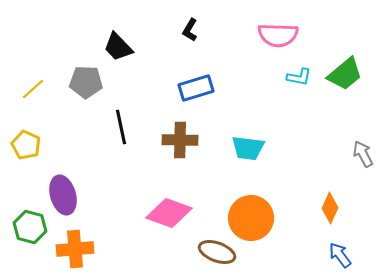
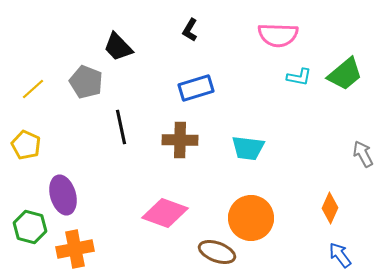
gray pentagon: rotated 20 degrees clockwise
pink diamond: moved 4 px left
orange cross: rotated 6 degrees counterclockwise
